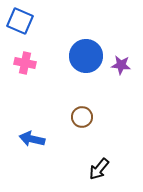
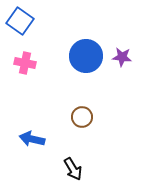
blue square: rotated 12 degrees clockwise
purple star: moved 1 px right, 8 px up
black arrow: moved 26 px left; rotated 70 degrees counterclockwise
